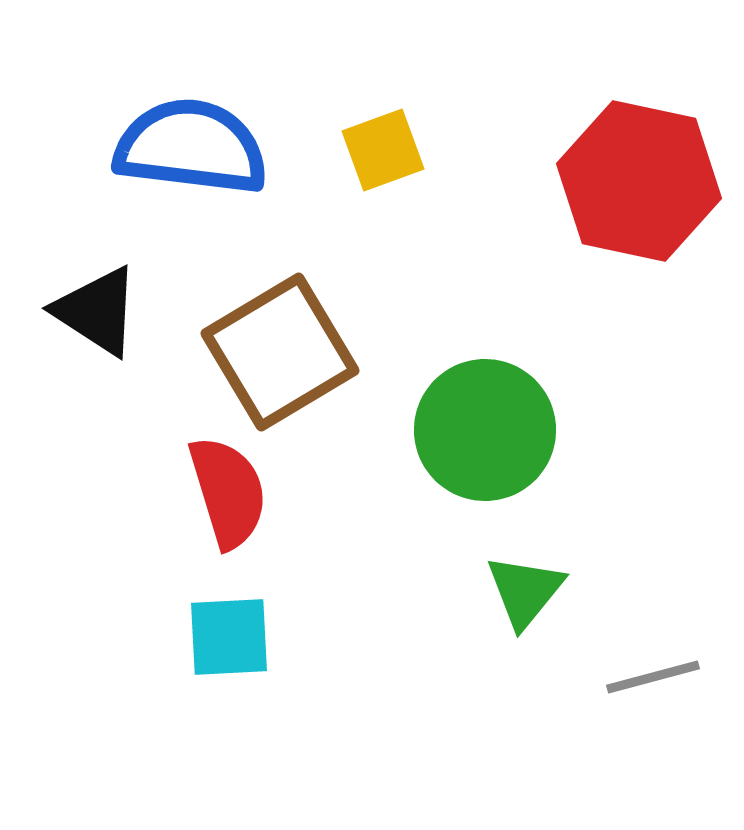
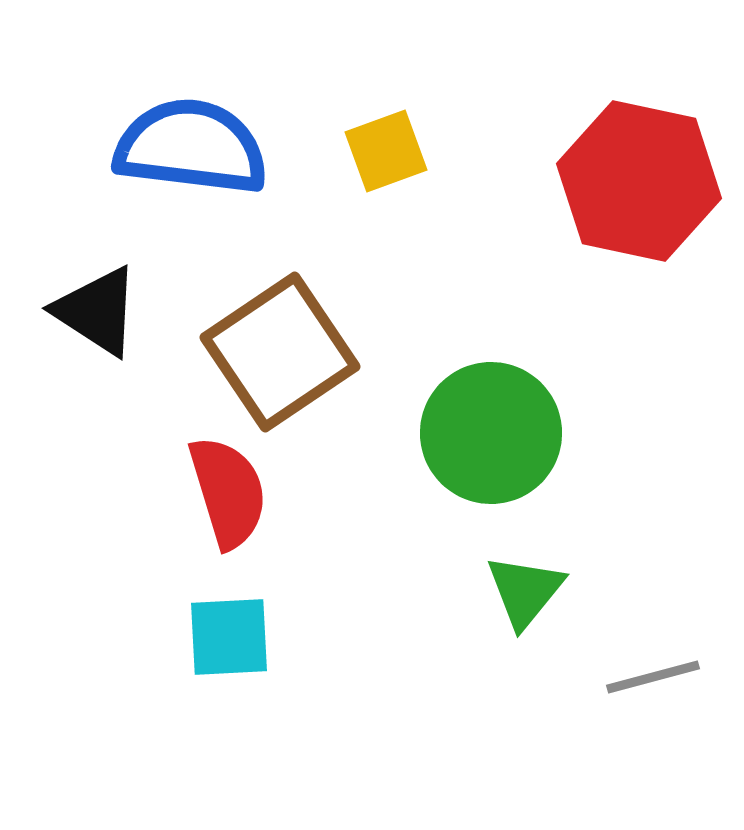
yellow square: moved 3 px right, 1 px down
brown square: rotated 3 degrees counterclockwise
green circle: moved 6 px right, 3 px down
